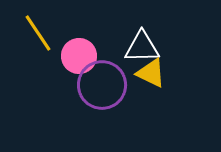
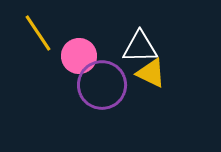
white triangle: moved 2 px left
